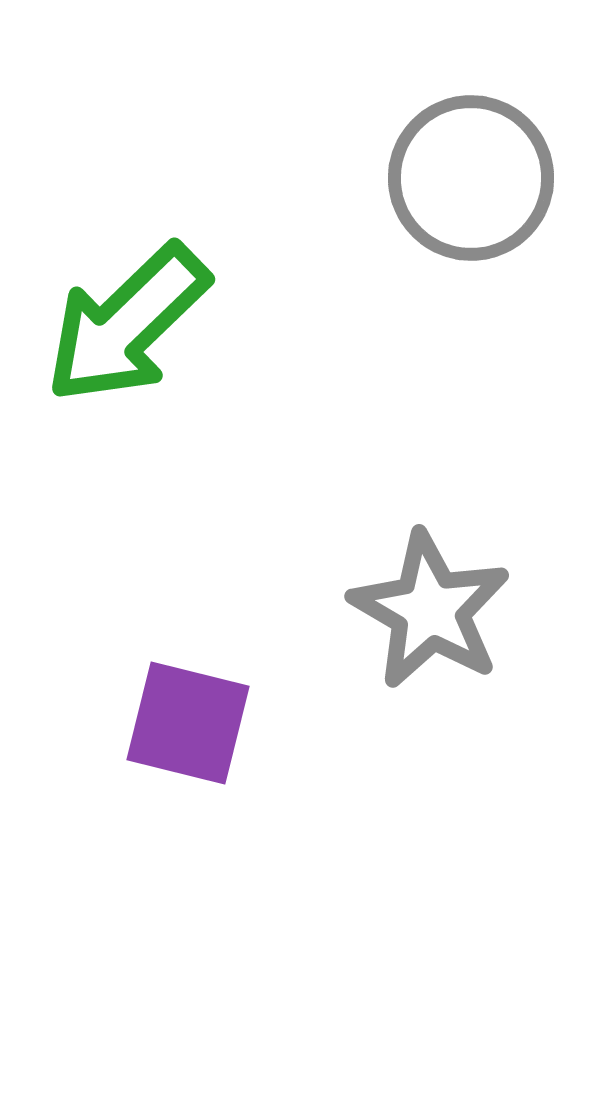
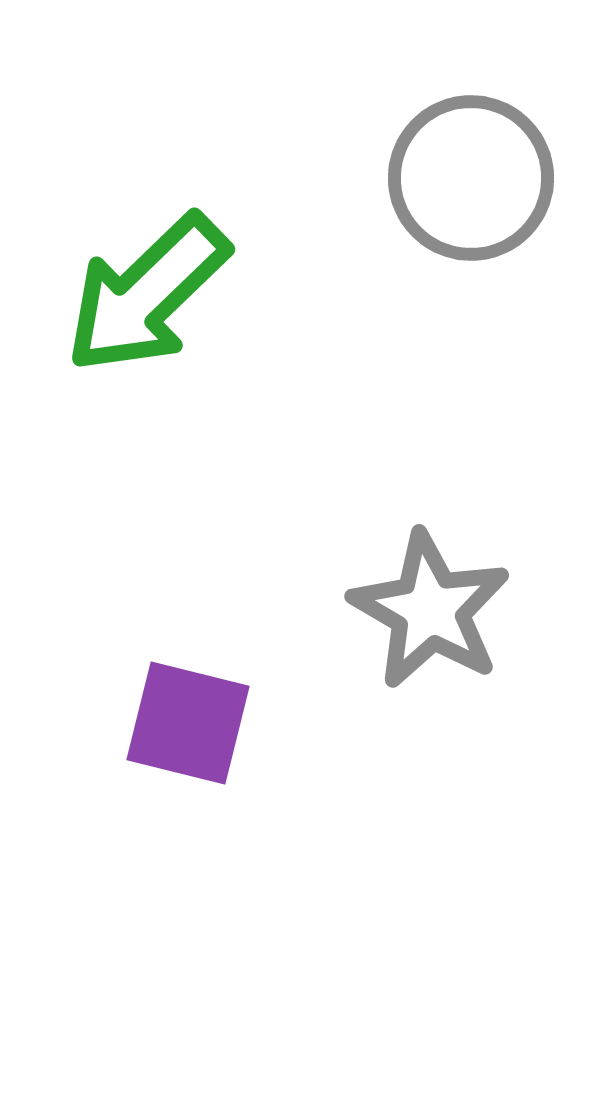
green arrow: moved 20 px right, 30 px up
